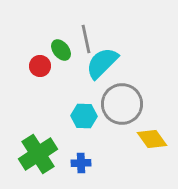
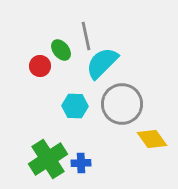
gray line: moved 3 px up
cyan hexagon: moved 9 px left, 10 px up
green cross: moved 10 px right, 5 px down
